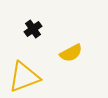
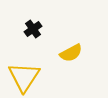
yellow triangle: rotated 36 degrees counterclockwise
